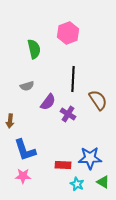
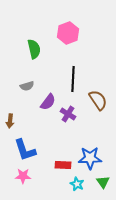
green triangle: rotated 24 degrees clockwise
